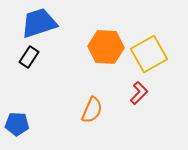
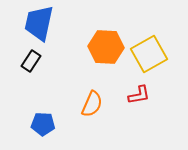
blue trapezoid: rotated 60 degrees counterclockwise
black rectangle: moved 2 px right, 4 px down
red L-shape: moved 2 px down; rotated 35 degrees clockwise
orange semicircle: moved 6 px up
blue pentagon: moved 26 px right
